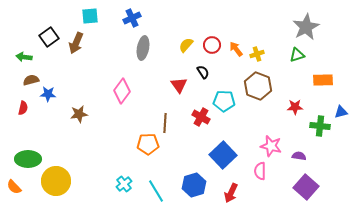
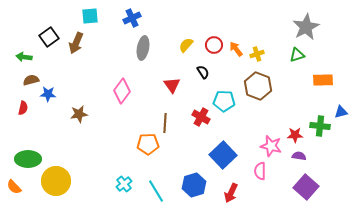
red circle: moved 2 px right
red triangle: moved 7 px left
red star: moved 28 px down
